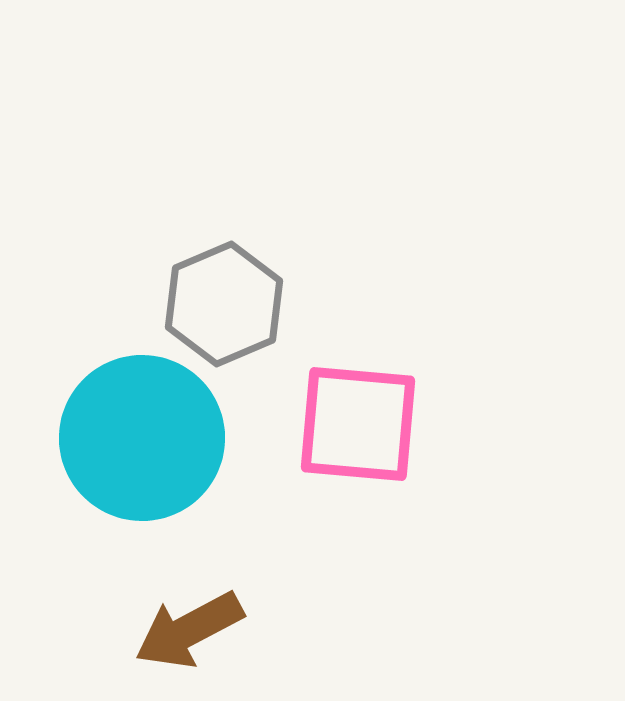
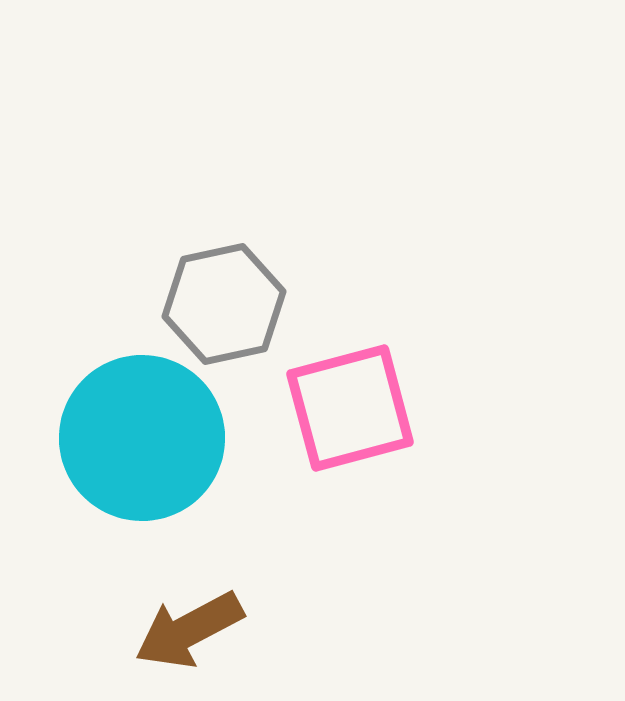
gray hexagon: rotated 11 degrees clockwise
pink square: moved 8 px left, 16 px up; rotated 20 degrees counterclockwise
